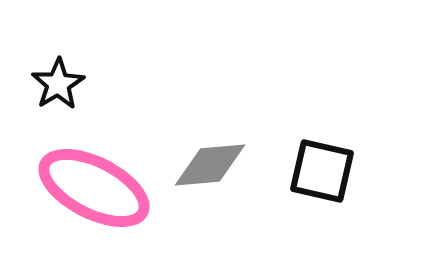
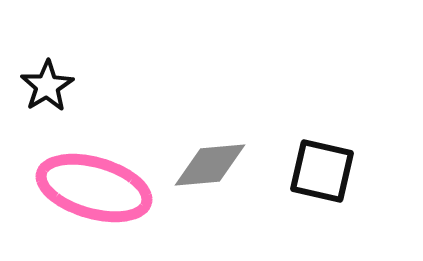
black star: moved 11 px left, 2 px down
pink ellipse: rotated 11 degrees counterclockwise
